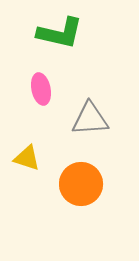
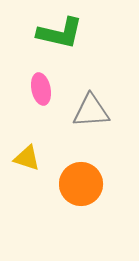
gray triangle: moved 1 px right, 8 px up
